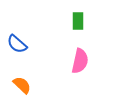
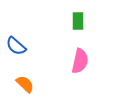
blue semicircle: moved 1 px left, 2 px down
orange semicircle: moved 3 px right, 1 px up
